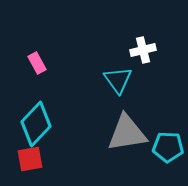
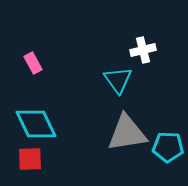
pink rectangle: moved 4 px left
cyan diamond: rotated 69 degrees counterclockwise
red square: rotated 8 degrees clockwise
